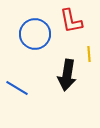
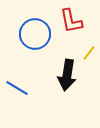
yellow line: moved 1 px up; rotated 42 degrees clockwise
